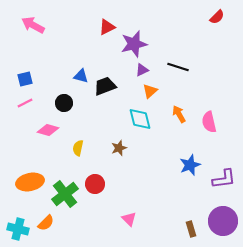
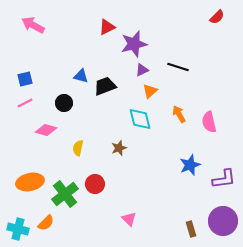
pink diamond: moved 2 px left
